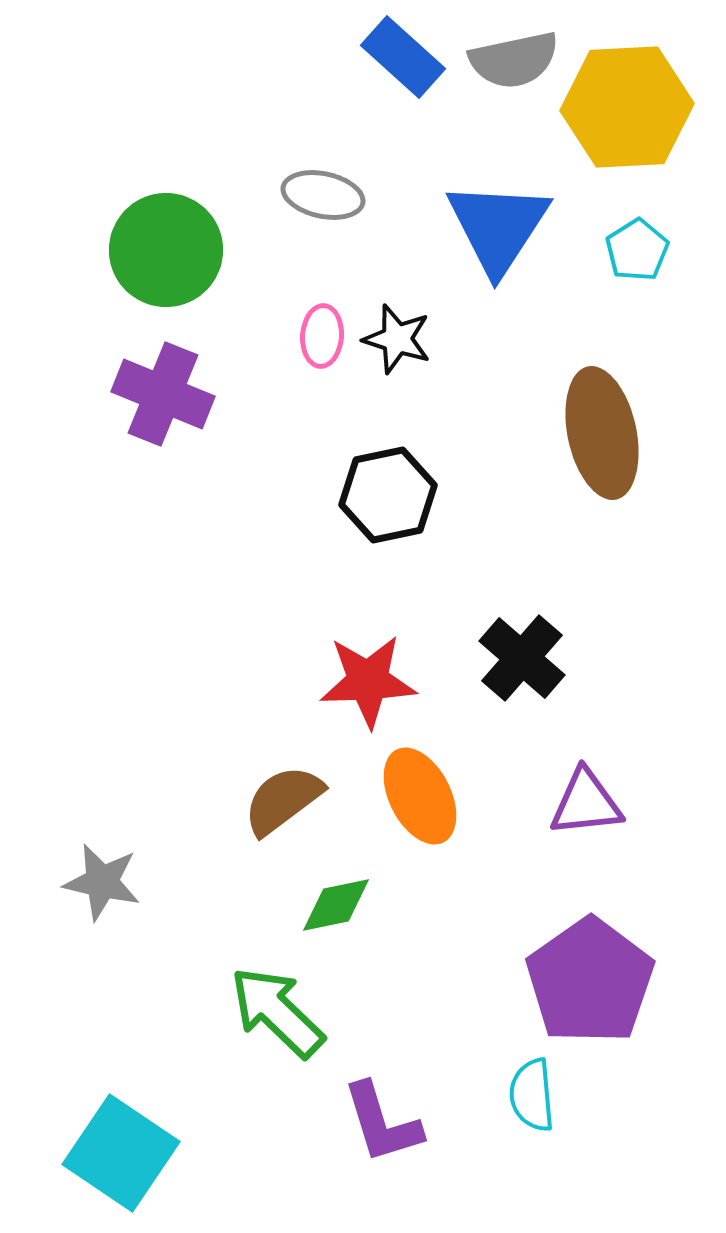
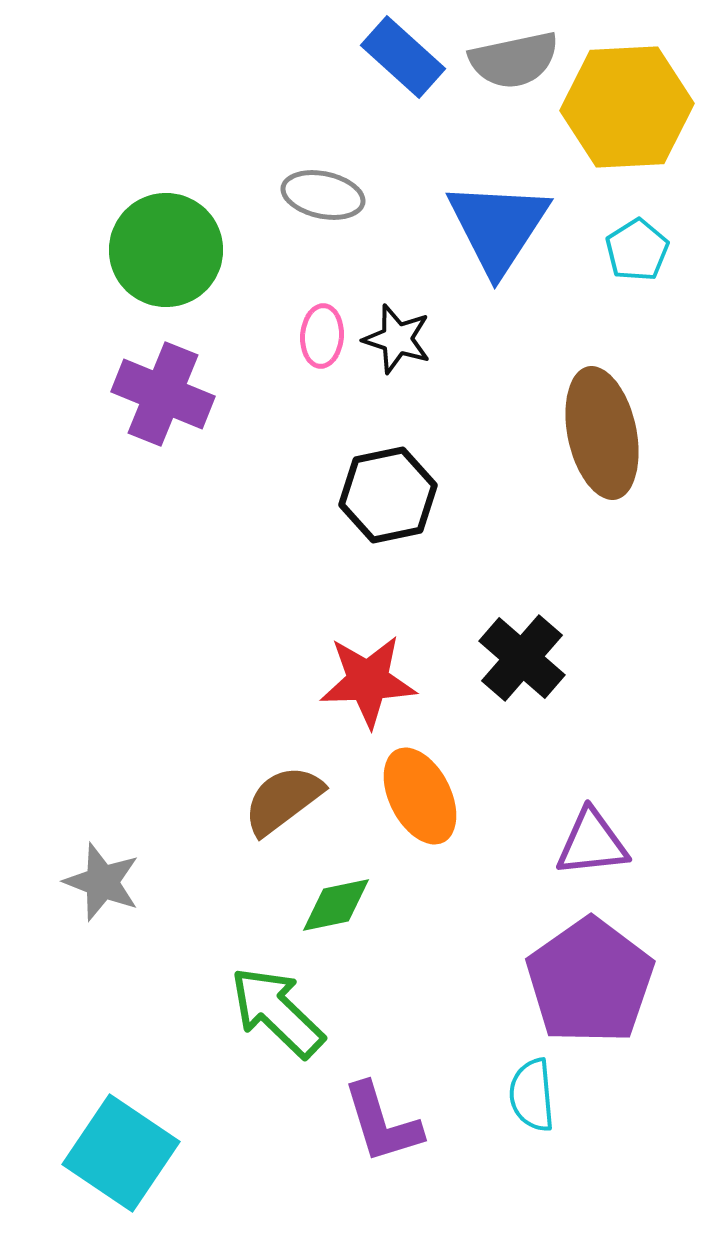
purple triangle: moved 6 px right, 40 px down
gray star: rotated 8 degrees clockwise
